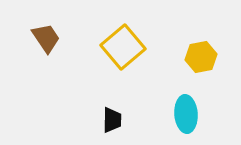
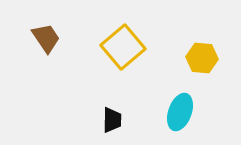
yellow hexagon: moved 1 px right, 1 px down; rotated 16 degrees clockwise
cyan ellipse: moved 6 px left, 2 px up; rotated 24 degrees clockwise
